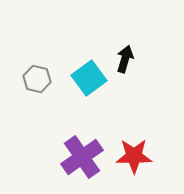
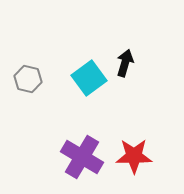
black arrow: moved 4 px down
gray hexagon: moved 9 px left
purple cross: rotated 24 degrees counterclockwise
